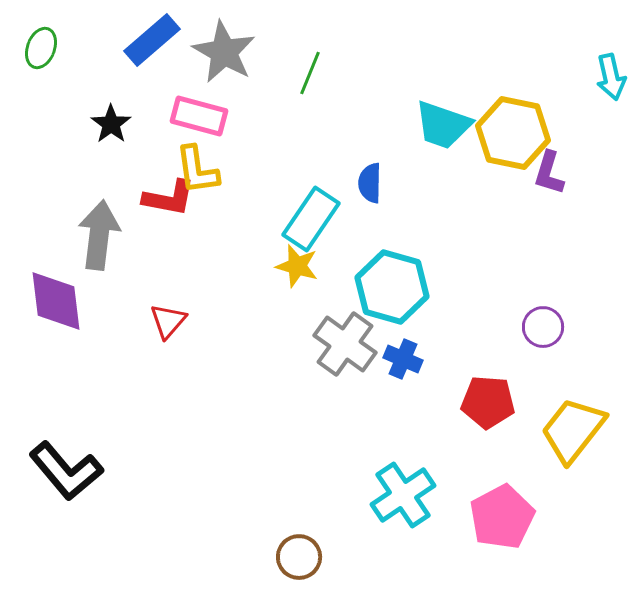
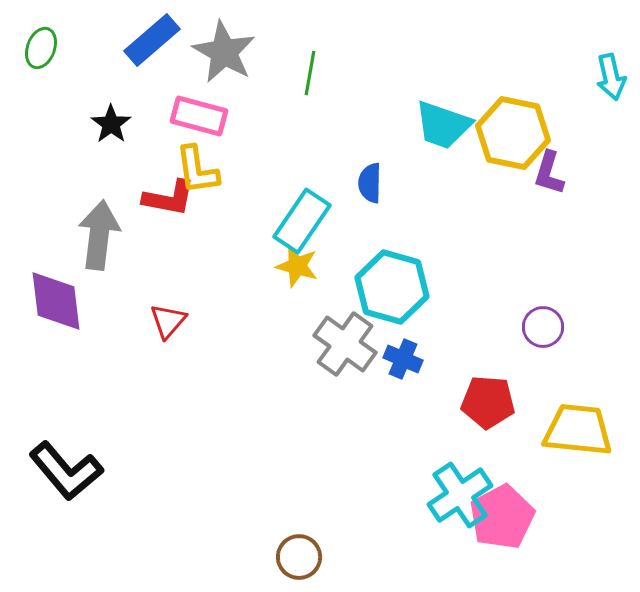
green line: rotated 12 degrees counterclockwise
cyan rectangle: moved 9 px left, 2 px down
yellow trapezoid: moved 5 px right; rotated 58 degrees clockwise
cyan cross: moved 57 px right
